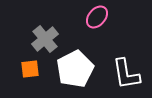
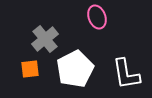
pink ellipse: rotated 60 degrees counterclockwise
